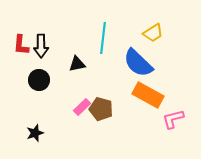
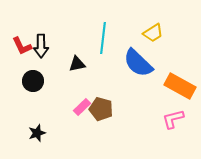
red L-shape: moved 1 px right, 1 px down; rotated 30 degrees counterclockwise
black circle: moved 6 px left, 1 px down
orange rectangle: moved 32 px right, 9 px up
black star: moved 2 px right
